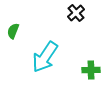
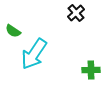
green semicircle: rotated 77 degrees counterclockwise
cyan arrow: moved 11 px left, 3 px up
